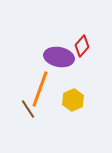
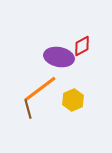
red diamond: rotated 20 degrees clockwise
orange line: rotated 33 degrees clockwise
brown line: rotated 18 degrees clockwise
